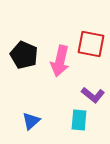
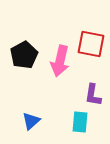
black pentagon: rotated 20 degrees clockwise
purple L-shape: rotated 60 degrees clockwise
cyan rectangle: moved 1 px right, 2 px down
